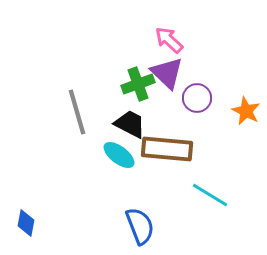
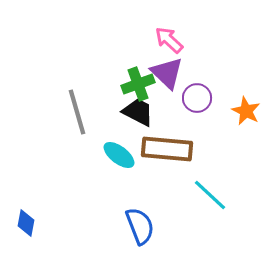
black trapezoid: moved 8 px right, 12 px up
cyan line: rotated 12 degrees clockwise
